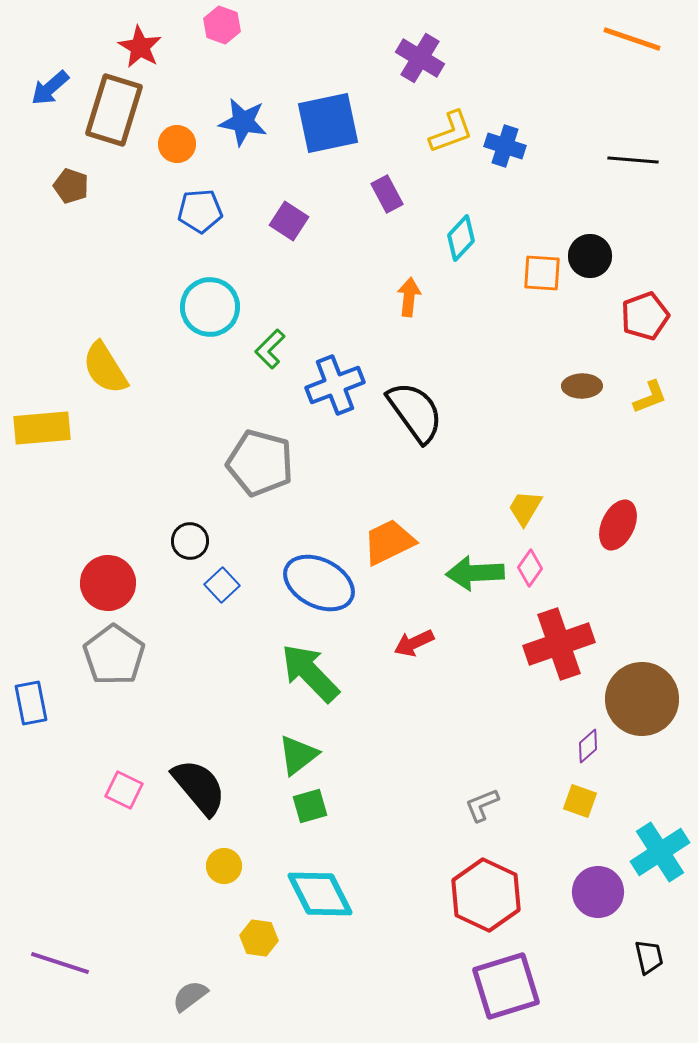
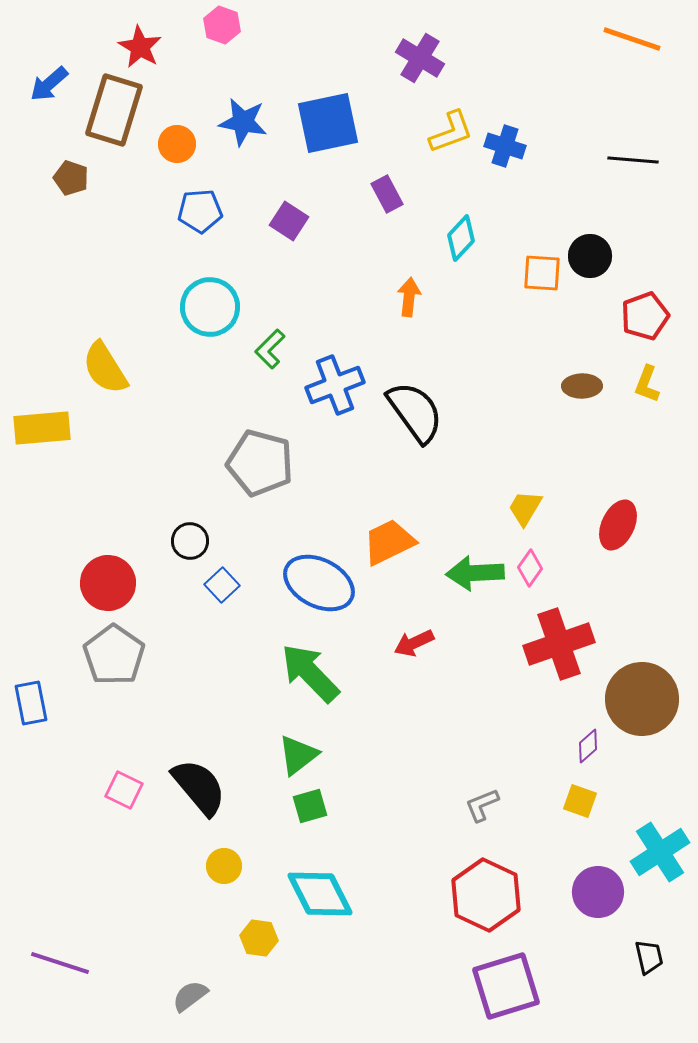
blue arrow at (50, 88): moved 1 px left, 4 px up
brown pentagon at (71, 186): moved 8 px up
yellow L-shape at (650, 397): moved 3 px left, 13 px up; rotated 132 degrees clockwise
